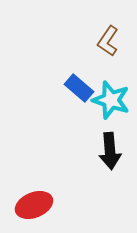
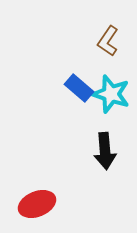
cyan star: moved 6 px up
black arrow: moved 5 px left
red ellipse: moved 3 px right, 1 px up
